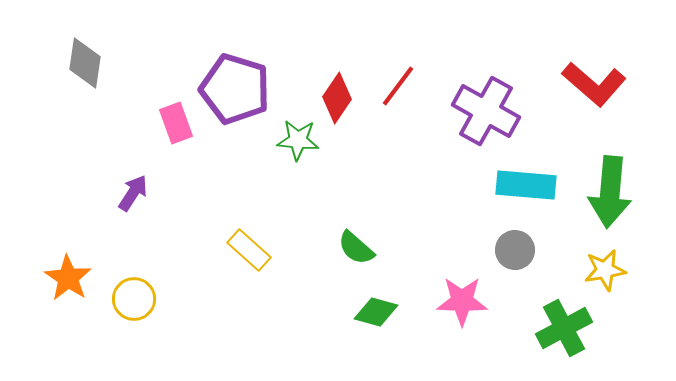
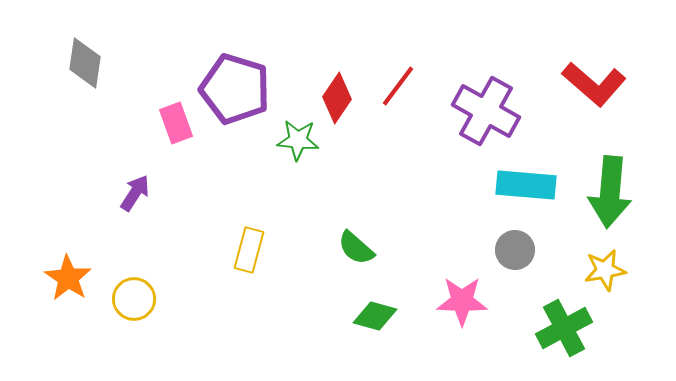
purple arrow: moved 2 px right
yellow rectangle: rotated 63 degrees clockwise
green diamond: moved 1 px left, 4 px down
